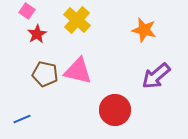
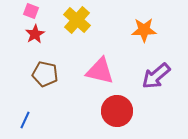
pink square: moved 4 px right; rotated 14 degrees counterclockwise
orange star: rotated 15 degrees counterclockwise
red star: moved 2 px left
pink triangle: moved 22 px right
red circle: moved 2 px right, 1 px down
blue line: moved 3 px right, 1 px down; rotated 42 degrees counterclockwise
